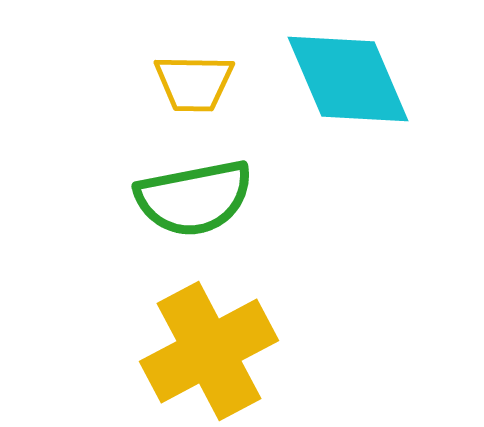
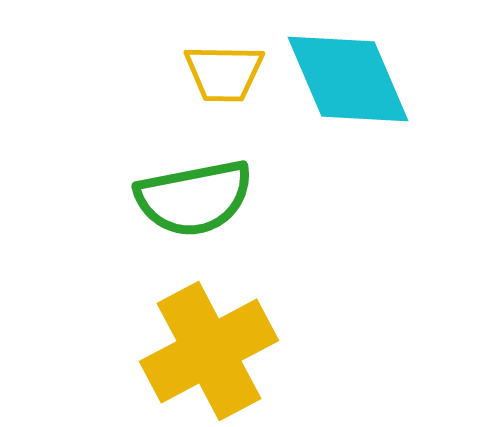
yellow trapezoid: moved 30 px right, 10 px up
